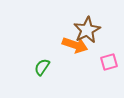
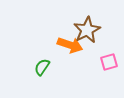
orange arrow: moved 5 px left
